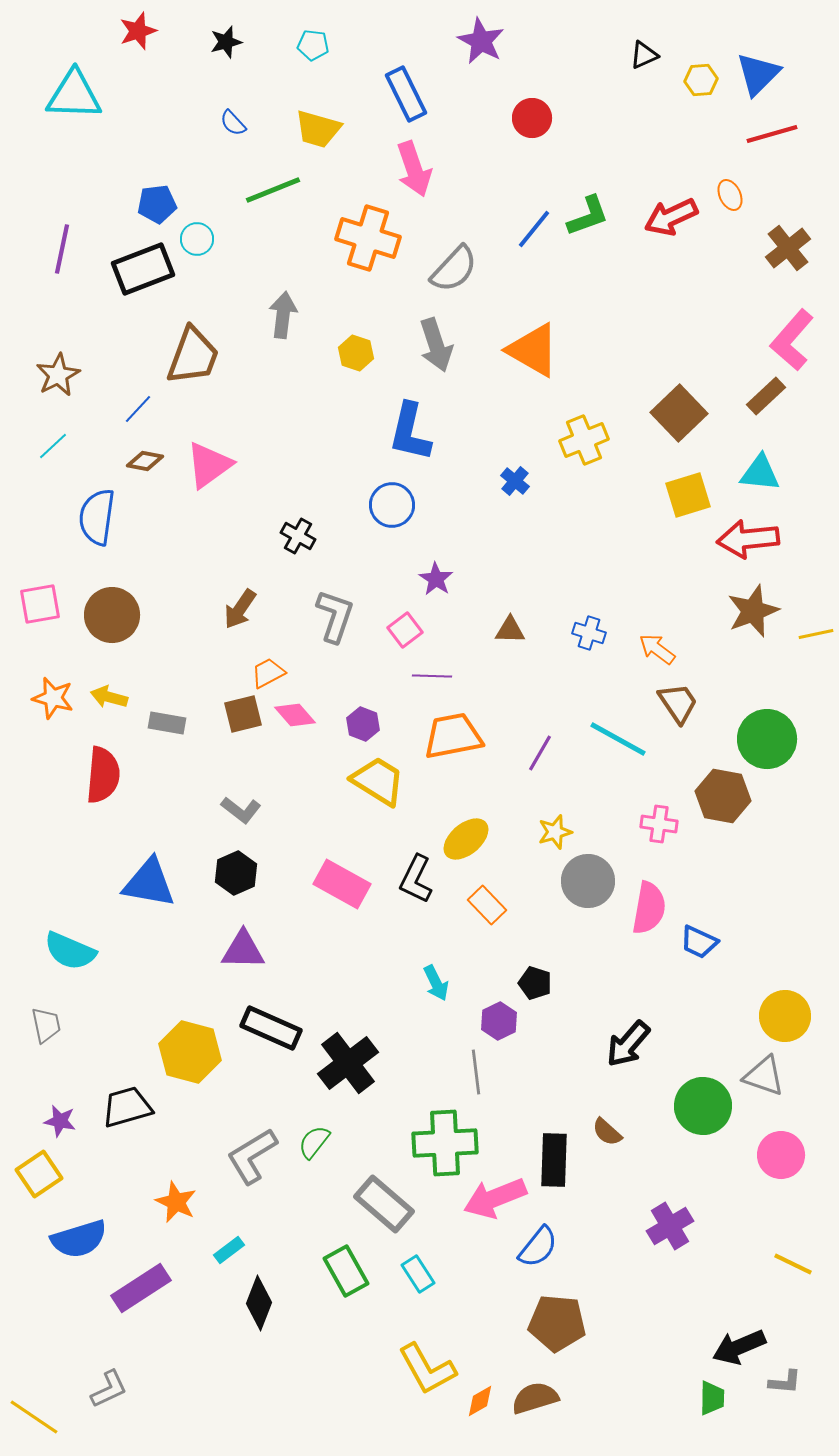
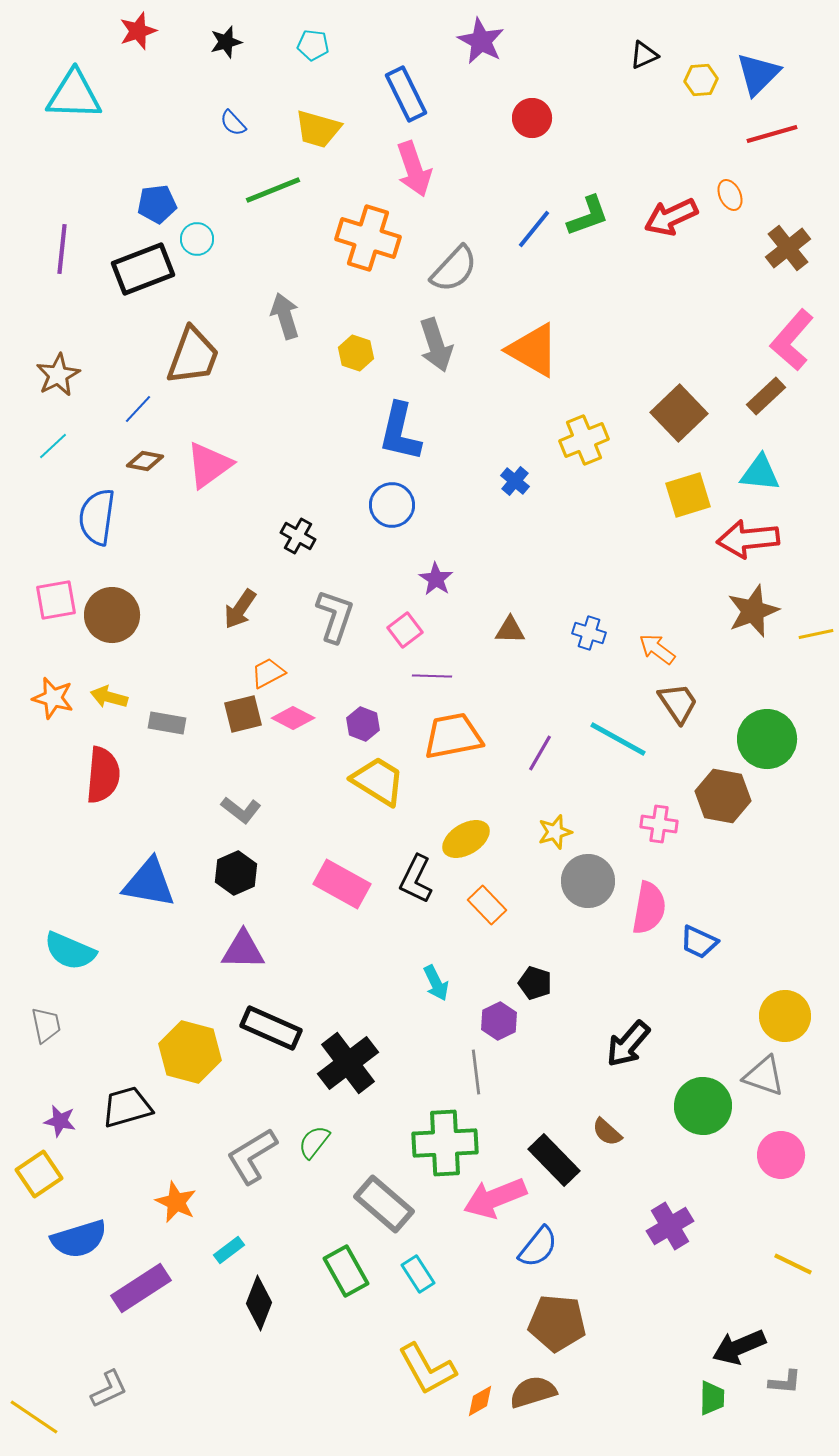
purple line at (62, 249): rotated 6 degrees counterclockwise
gray arrow at (283, 315): moved 2 px right, 1 px down; rotated 24 degrees counterclockwise
blue L-shape at (410, 432): moved 10 px left
pink square at (40, 604): moved 16 px right, 4 px up
pink diamond at (295, 715): moved 2 px left, 3 px down; rotated 21 degrees counterclockwise
yellow ellipse at (466, 839): rotated 9 degrees clockwise
black rectangle at (554, 1160): rotated 46 degrees counterclockwise
brown semicircle at (535, 1398): moved 2 px left, 6 px up
